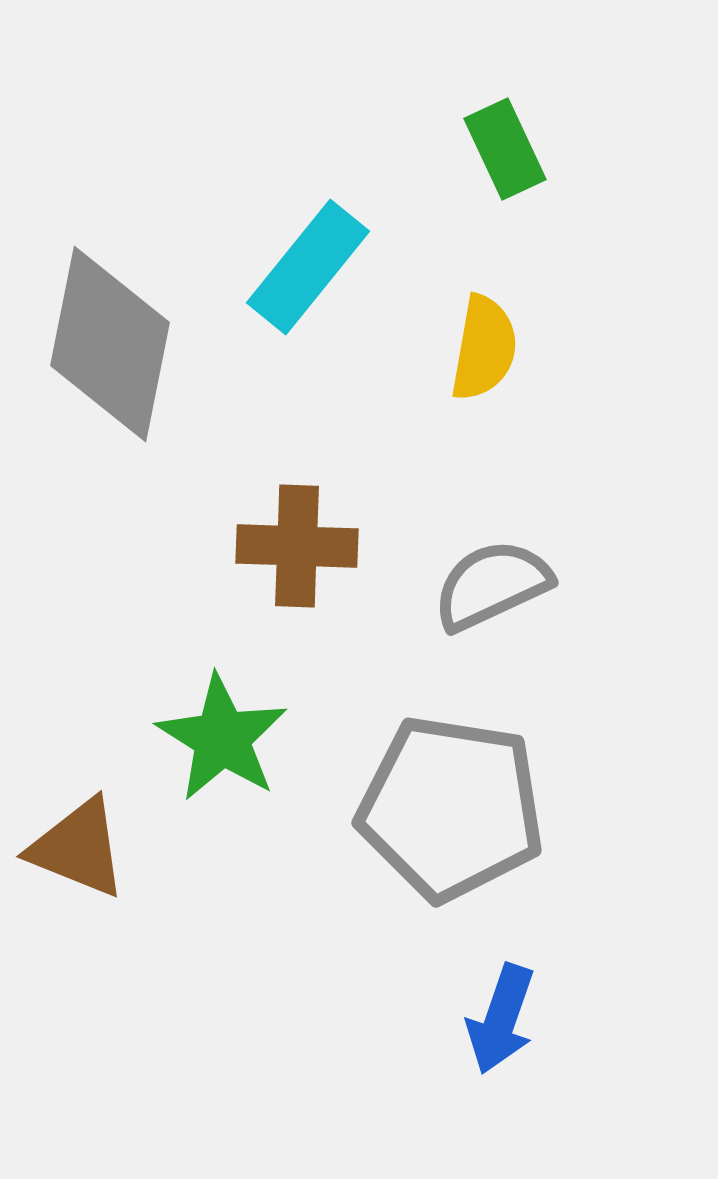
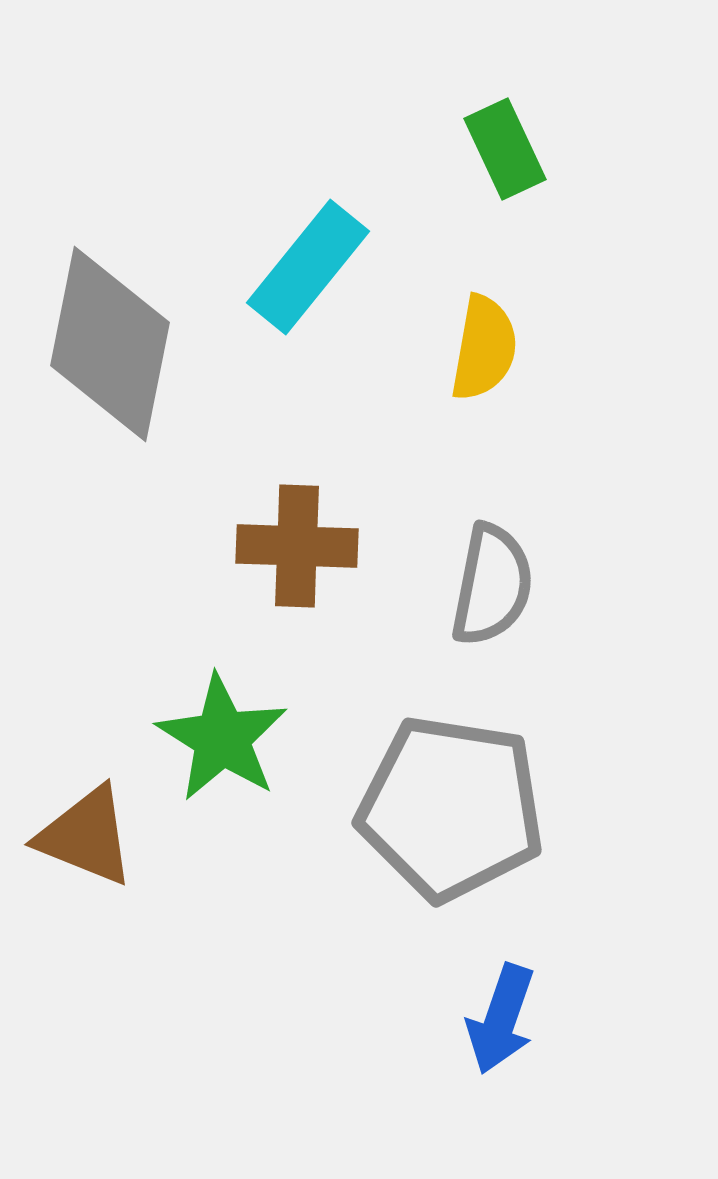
gray semicircle: rotated 126 degrees clockwise
brown triangle: moved 8 px right, 12 px up
